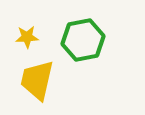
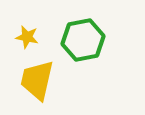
yellow star: rotated 15 degrees clockwise
